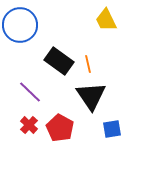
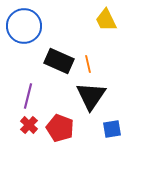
blue circle: moved 4 px right, 1 px down
black rectangle: rotated 12 degrees counterclockwise
purple line: moved 2 px left, 4 px down; rotated 60 degrees clockwise
black triangle: rotated 8 degrees clockwise
red pentagon: rotated 8 degrees counterclockwise
